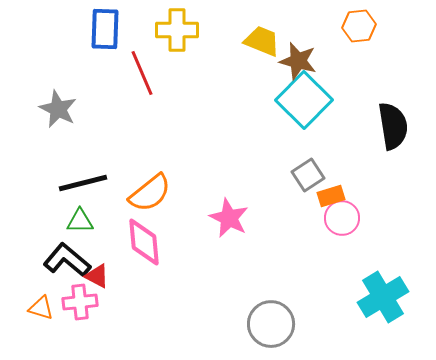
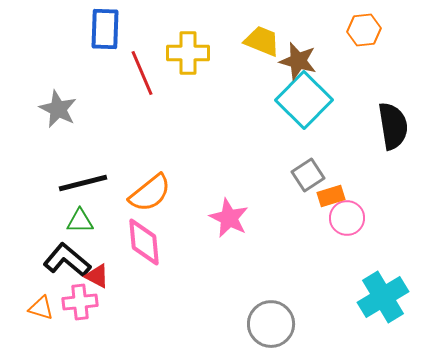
orange hexagon: moved 5 px right, 4 px down
yellow cross: moved 11 px right, 23 px down
pink circle: moved 5 px right
